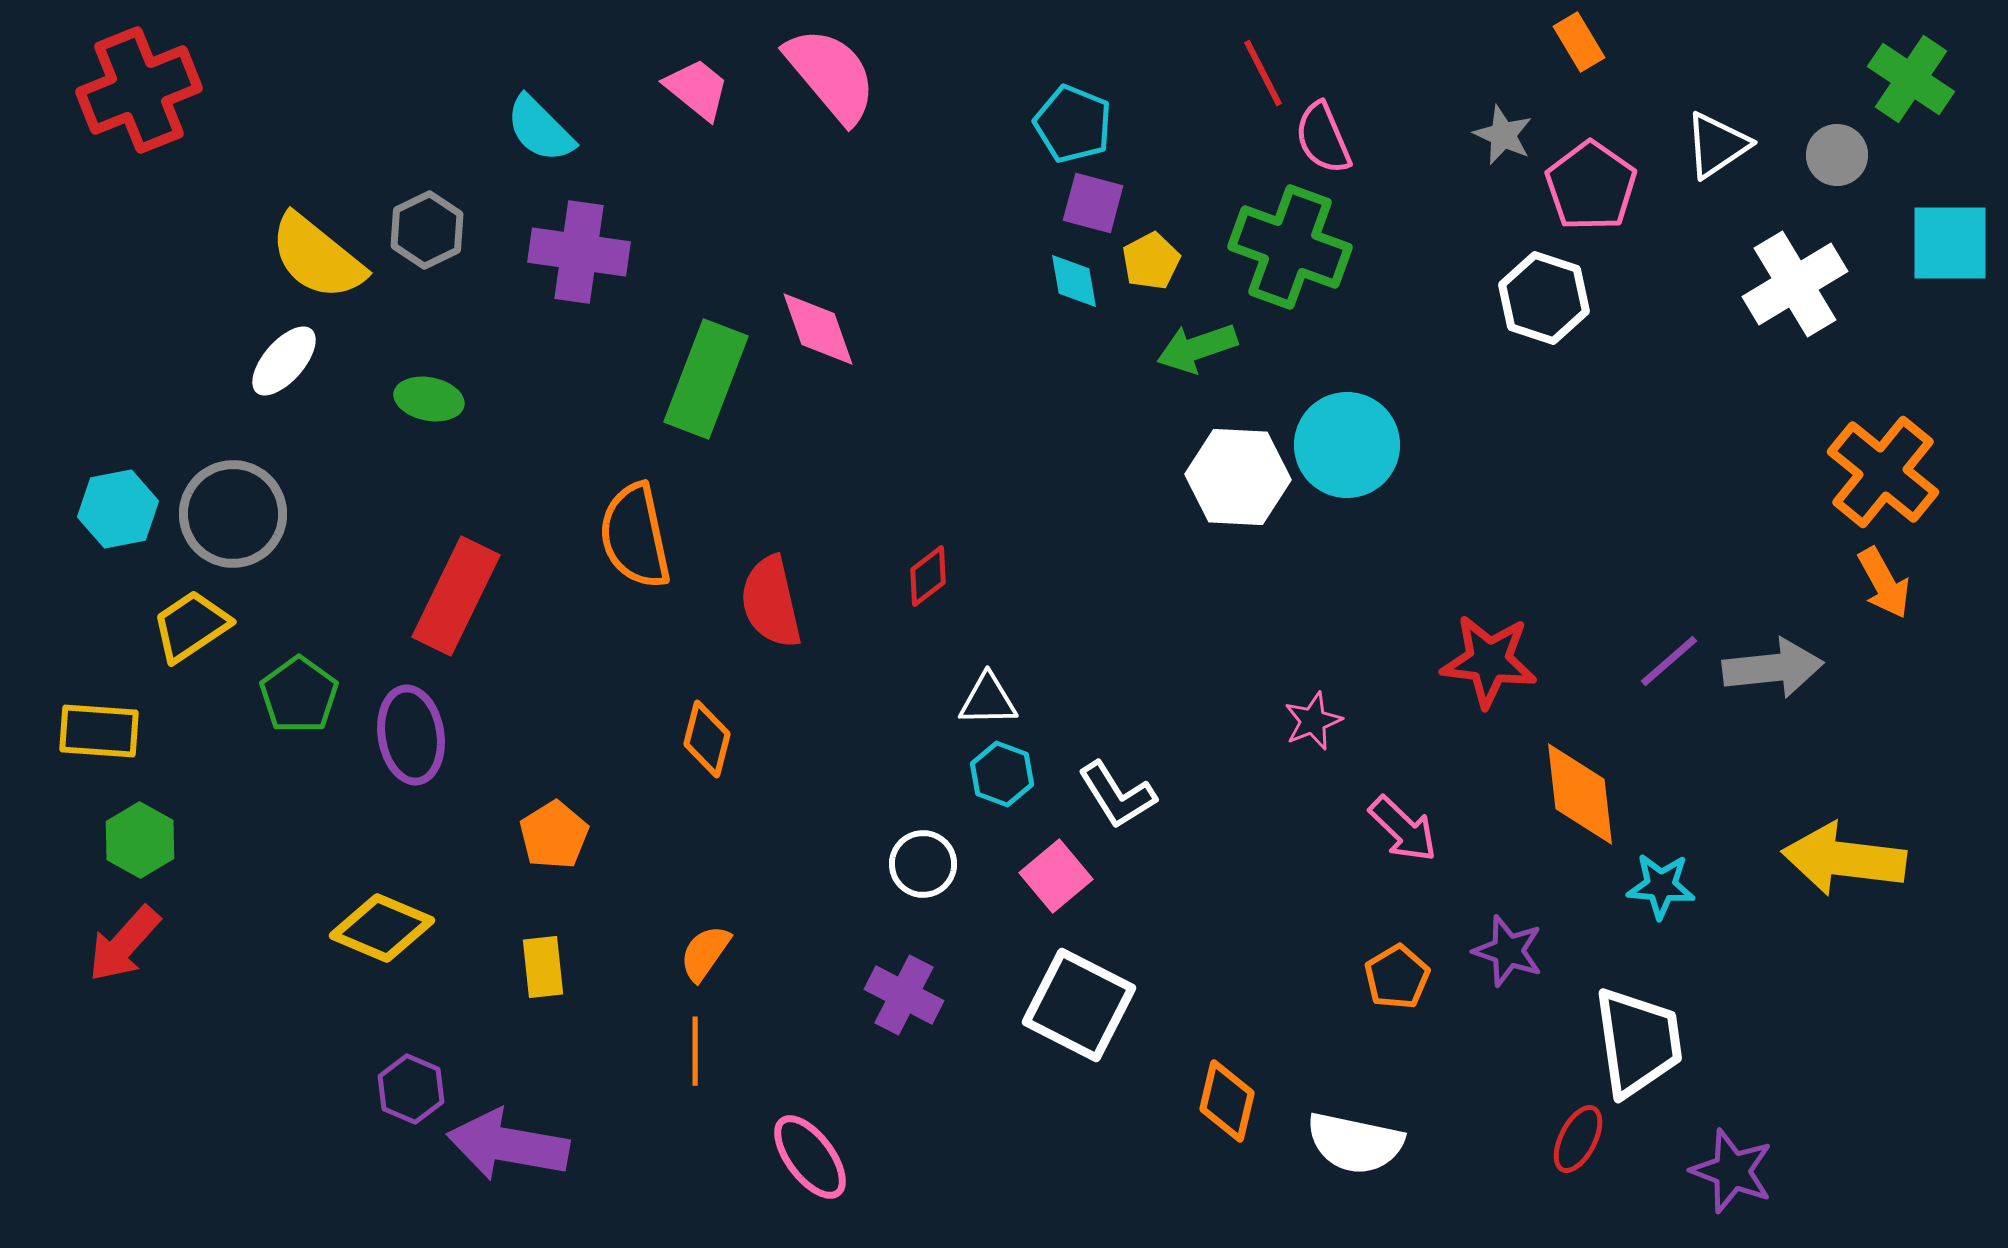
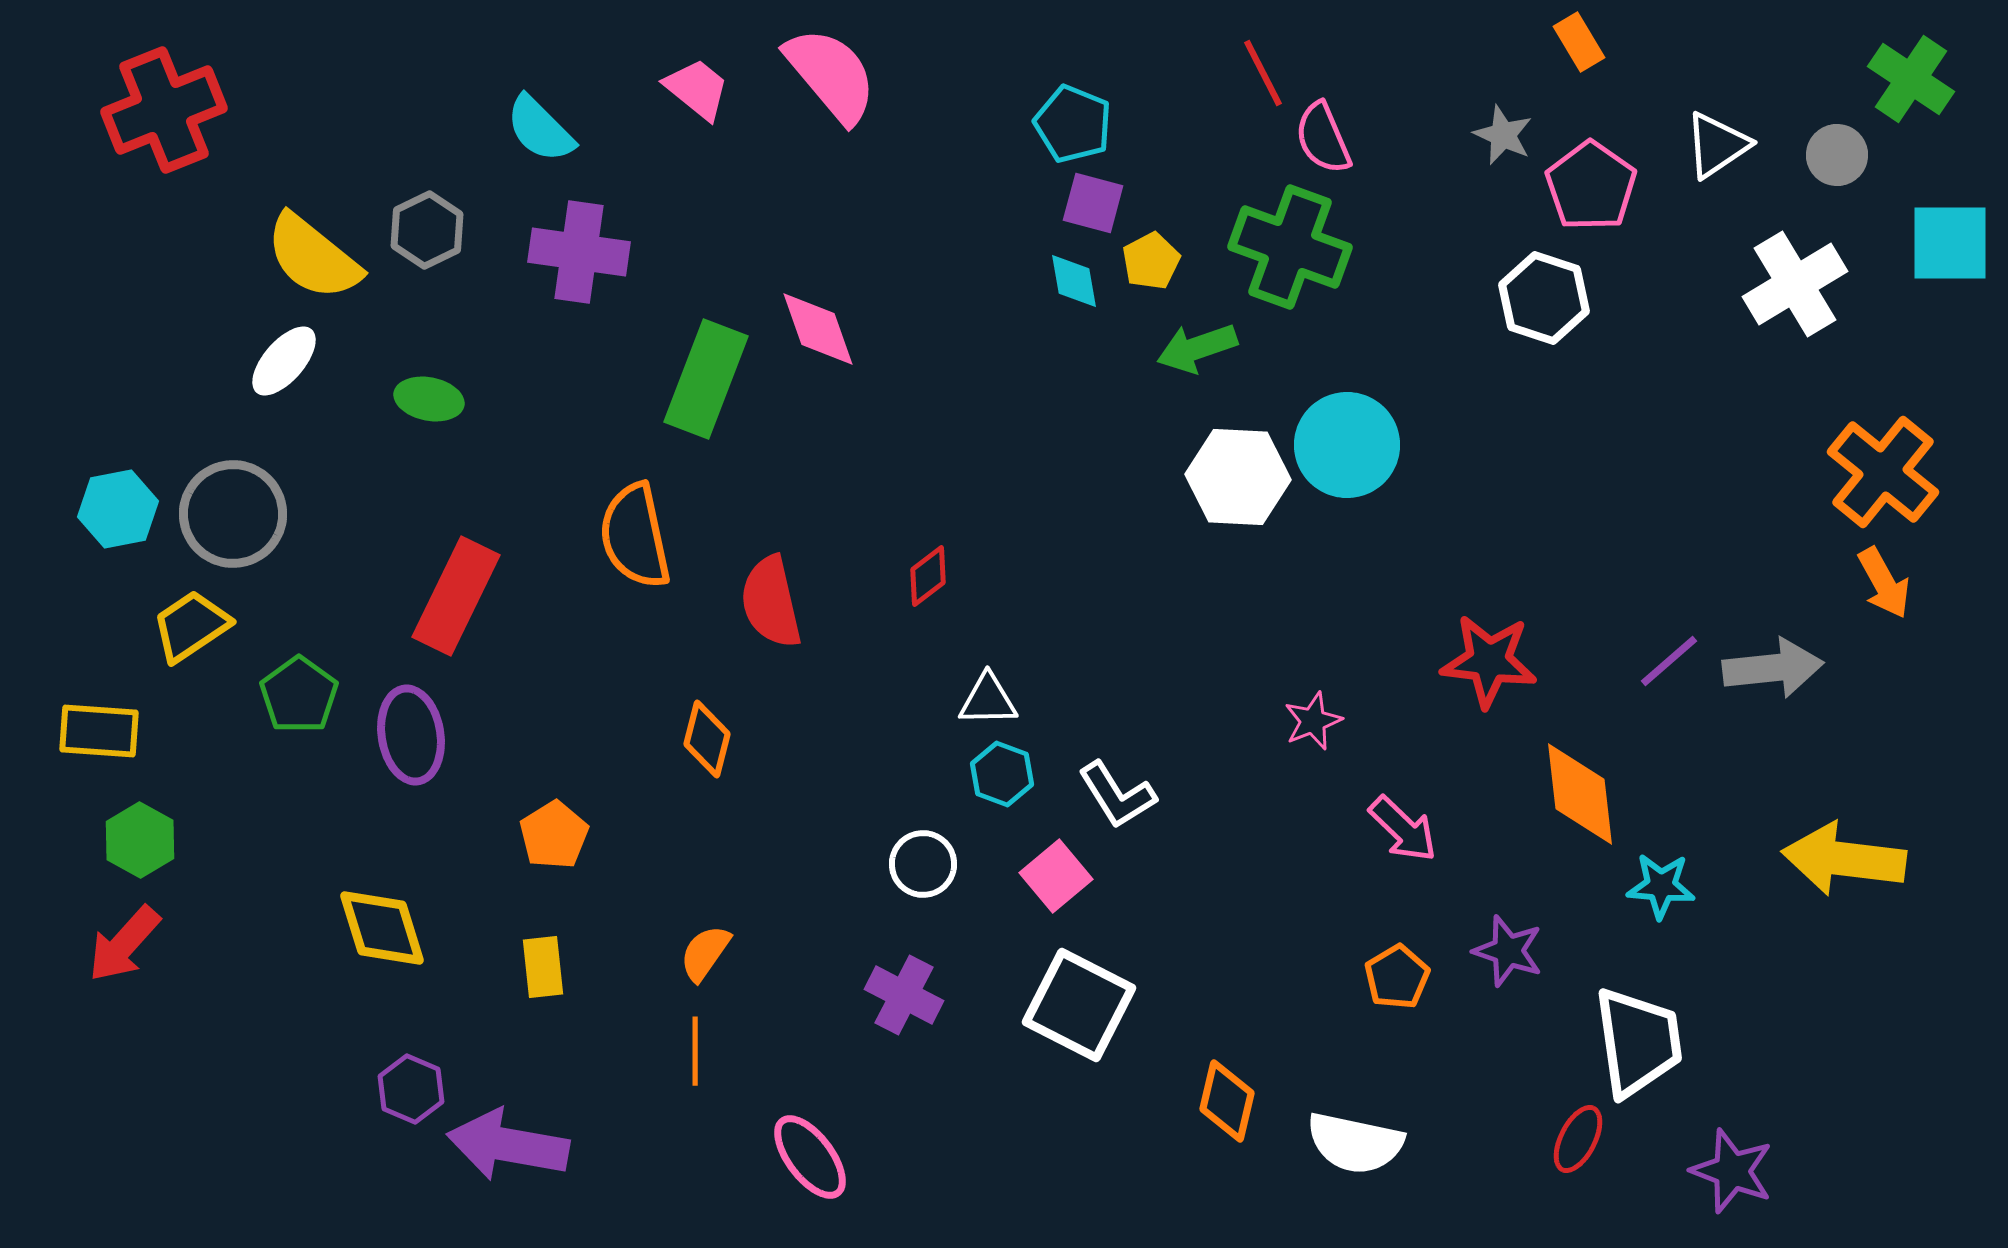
red cross at (139, 90): moved 25 px right, 20 px down
yellow semicircle at (317, 257): moved 4 px left
yellow diamond at (382, 928): rotated 50 degrees clockwise
